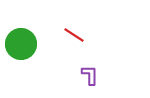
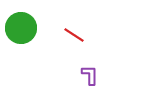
green circle: moved 16 px up
